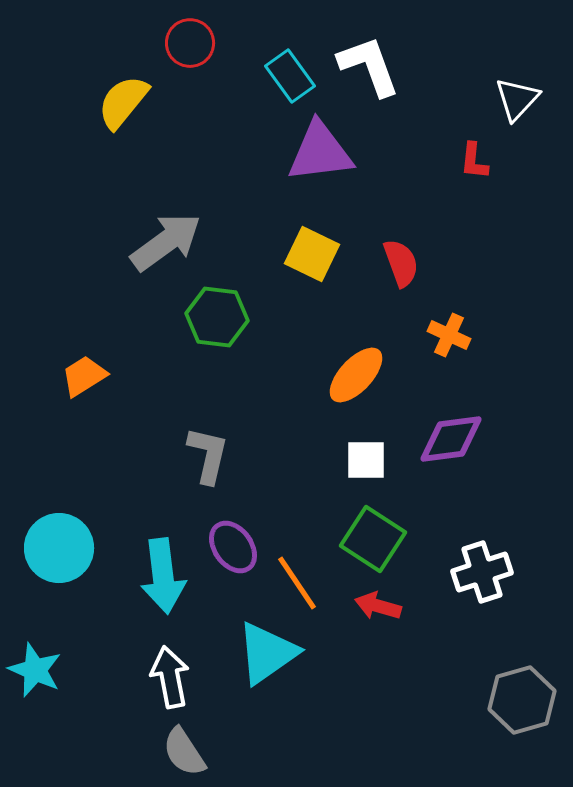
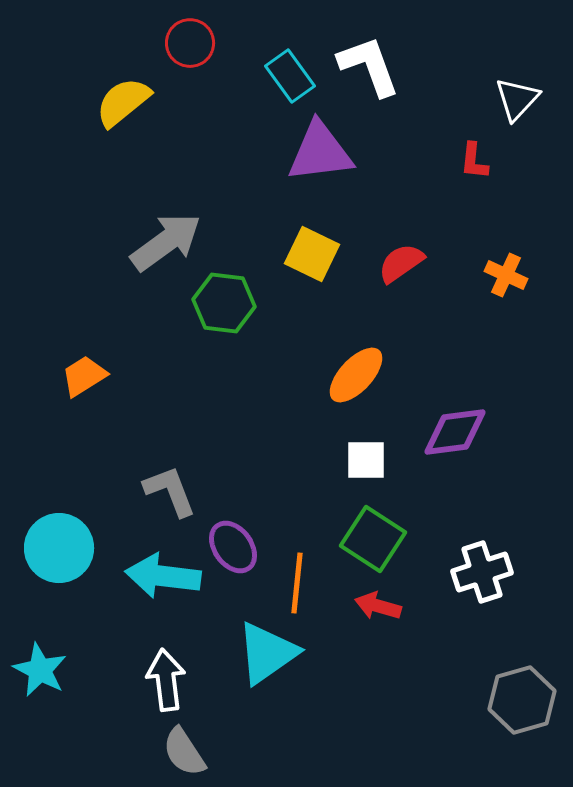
yellow semicircle: rotated 12 degrees clockwise
red semicircle: rotated 105 degrees counterclockwise
green hexagon: moved 7 px right, 14 px up
orange cross: moved 57 px right, 60 px up
purple diamond: moved 4 px right, 7 px up
gray L-shape: moved 38 px left, 36 px down; rotated 34 degrees counterclockwise
cyan arrow: rotated 104 degrees clockwise
orange line: rotated 40 degrees clockwise
cyan star: moved 5 px right; rotated 4 degrees clockwise
white arrow: moved 4 px left, 3 px down; rotated 4 degrees clockwise
